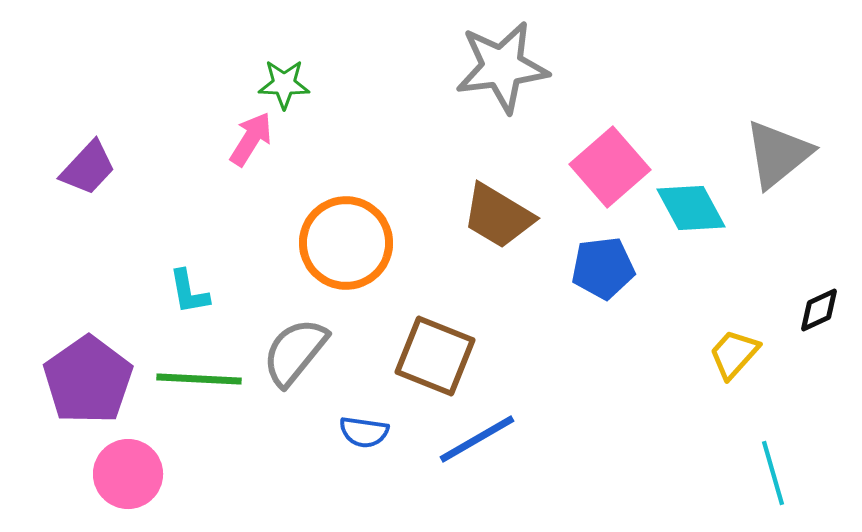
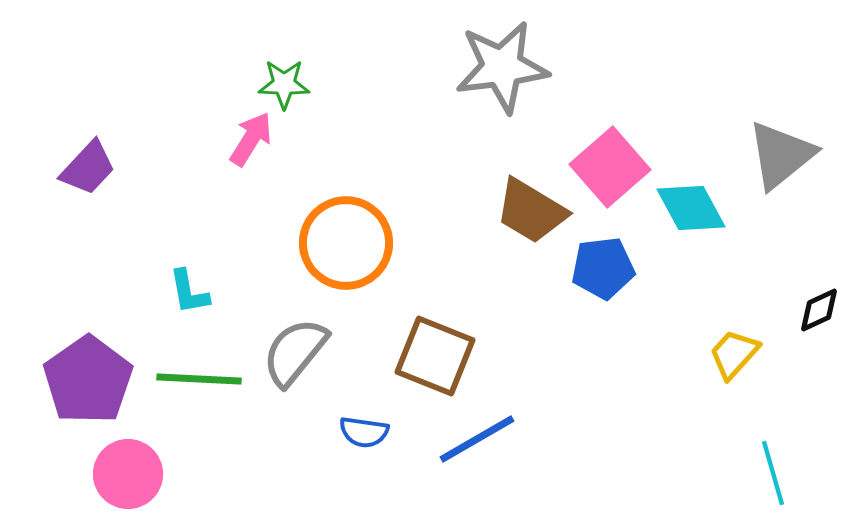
gray triangle: moved 3 px right, 1 px down
brown trapezoid: moved 33 px right, 5 px up
